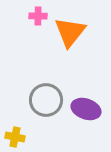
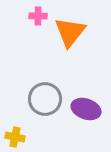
gray circle: moved 1 px left, 1 px up
